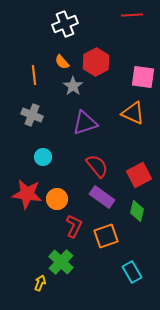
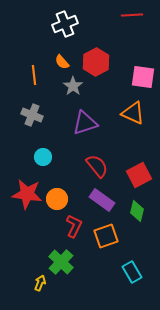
purple rectangle: moved 3 px down
